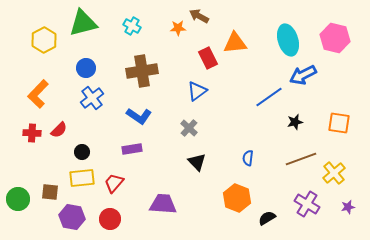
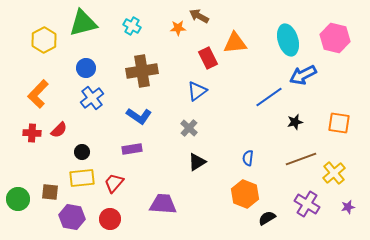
black triangle: rotated 42 degrees clockwise
orange hexagon: moved 8 px right, 4 px up
